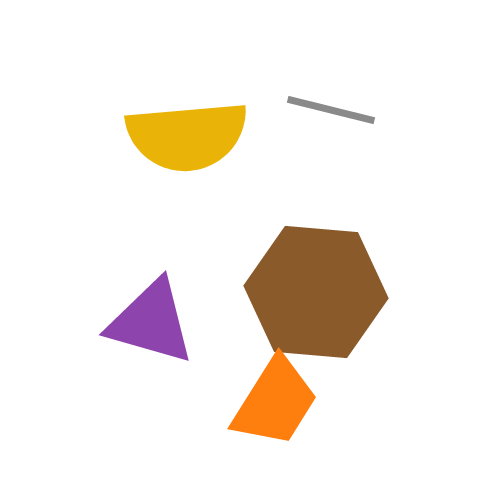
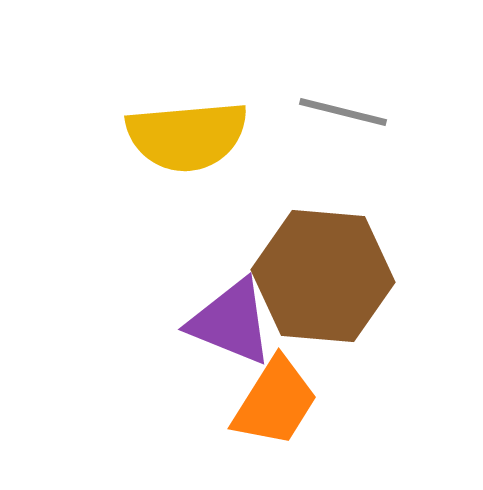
gray line: moved 12 px right, 2 px down
brown hexagon: moved 7 px right, 16 px up
purple triangle: moved 80 px right; rotated 6 degrees clockwise
